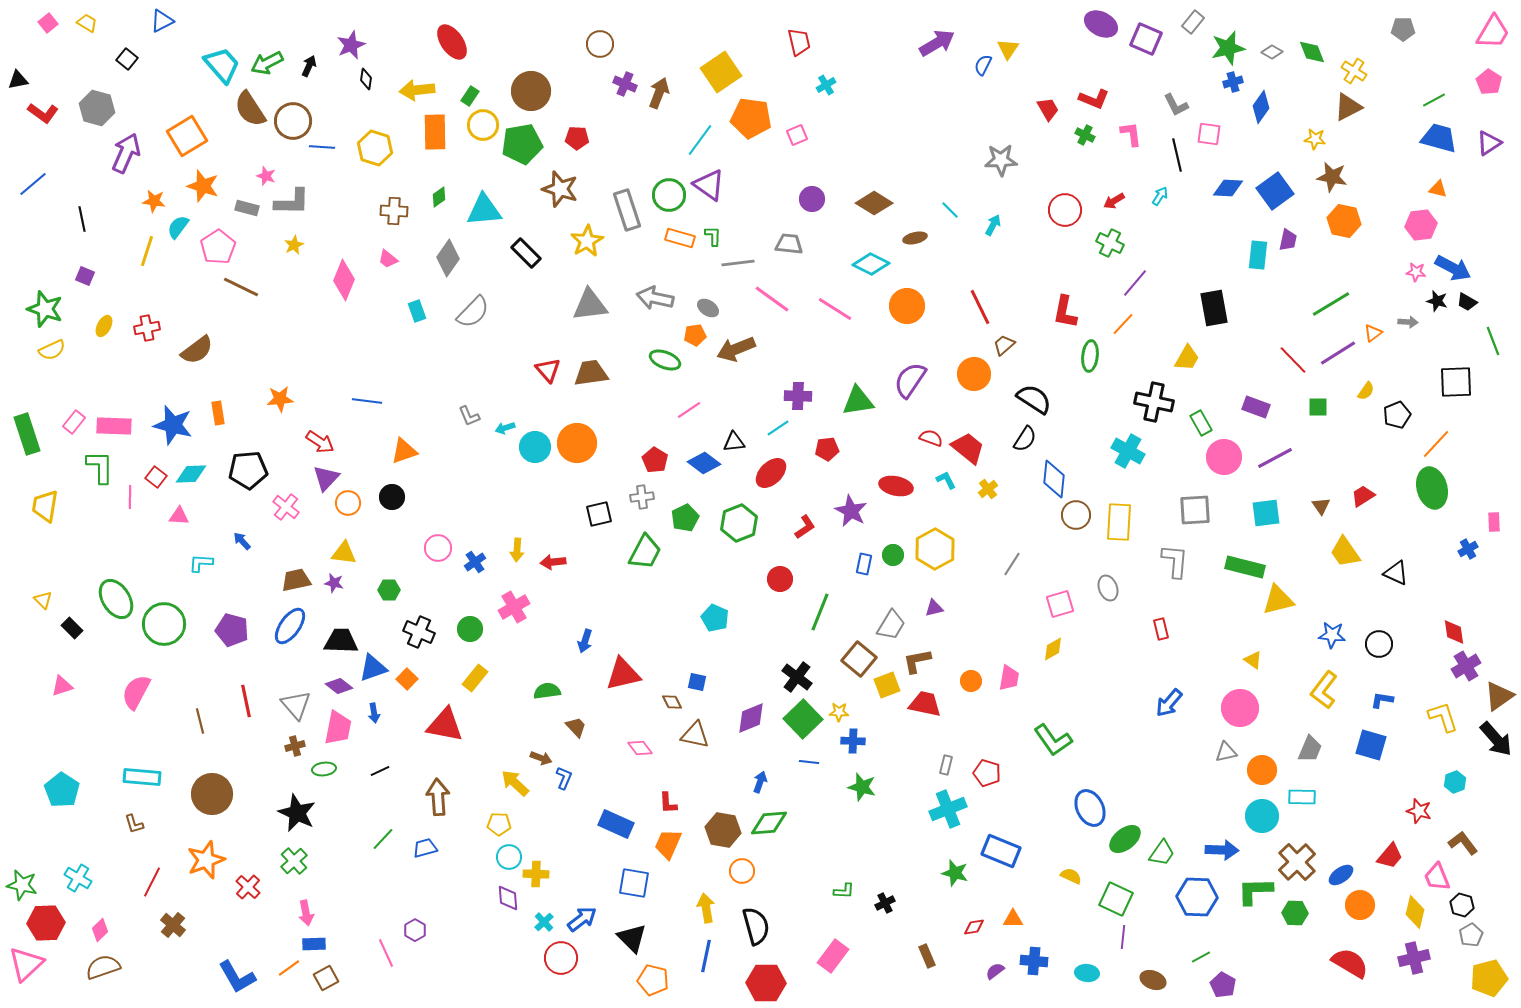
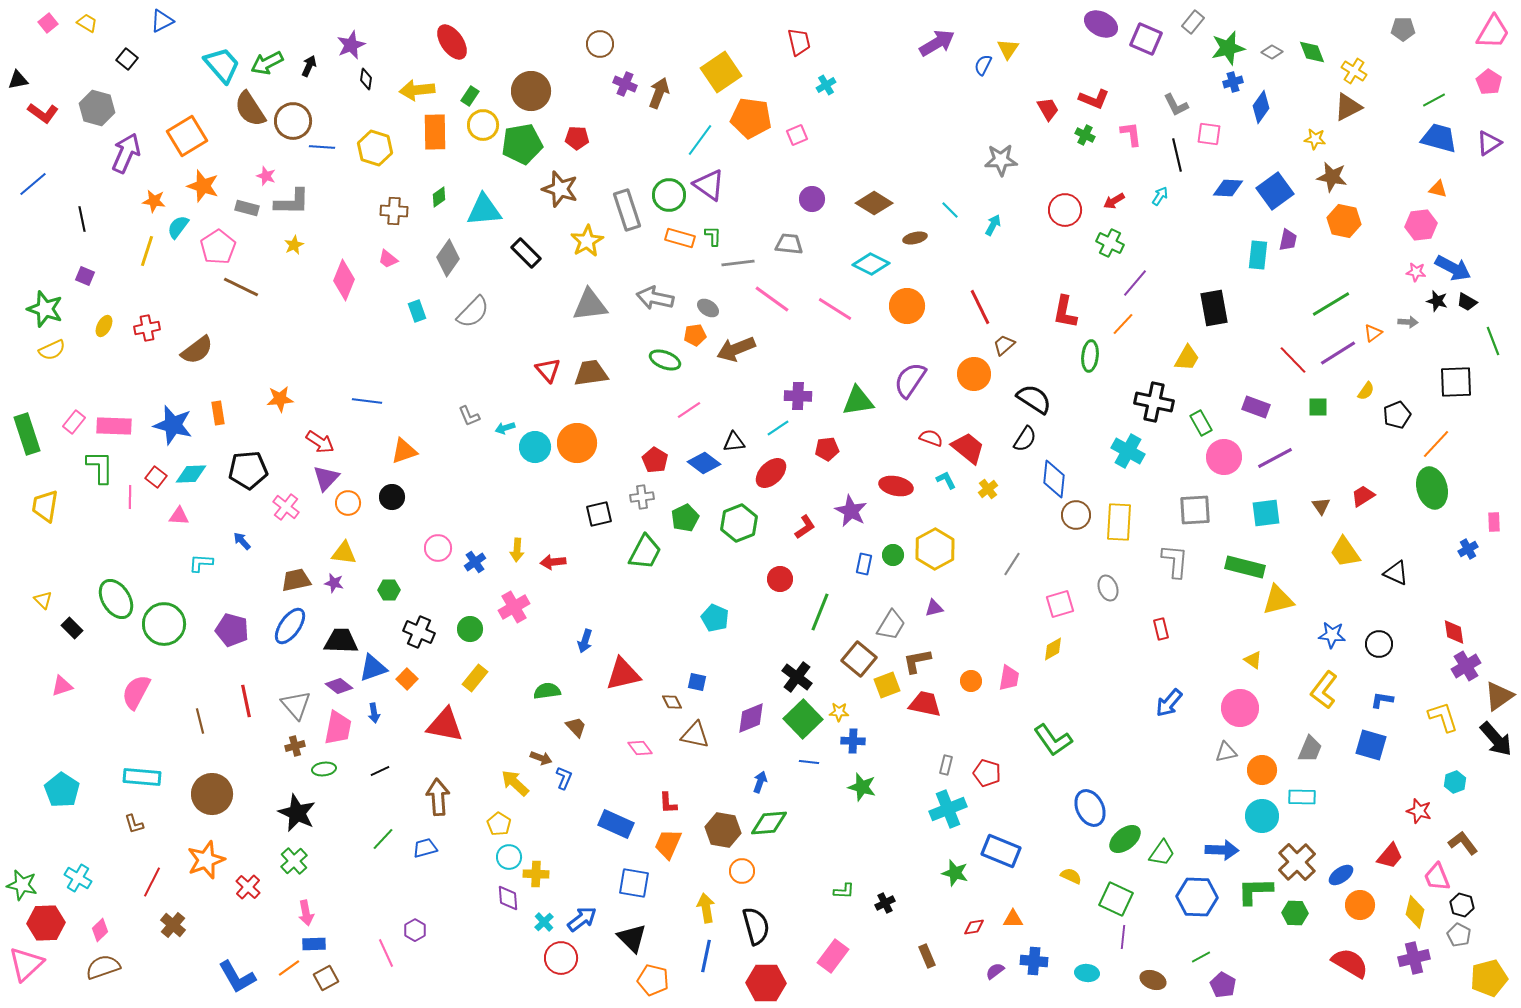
yellow pentagon at (499, 824): rotated 30 degrees clockwise
gray pentagon at (1471, 935): moved 12 px left; rotated 15 degrees counterclockwise
